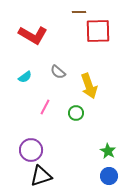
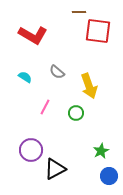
red square: rotated 8 degrees clockwise
gray semicircle: moved 1 px left
cyan semicircle: rotated 112 degrees counterclockwise
green star: moved 7 px left; rotated 14 degrees clockwise
black triangle: moved 14 px right, 7 px up; rotated 10 degrees counterclockwise
